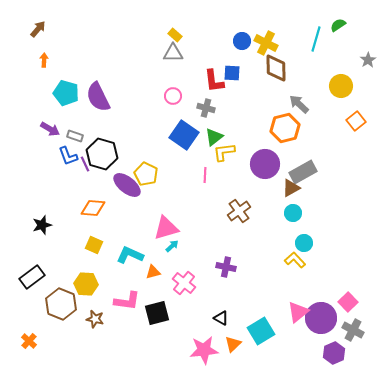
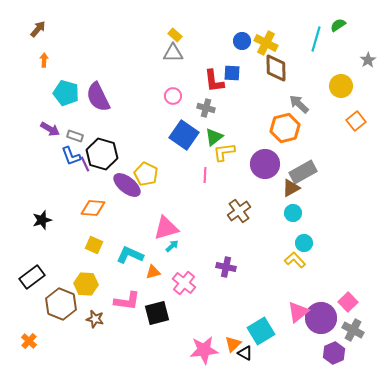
blue L-shape at (68, 156): moved 3 px right
black star at (42, 225): moved 5 px up
black triangle at (221, 318): moved 24 px right, 35 px down
